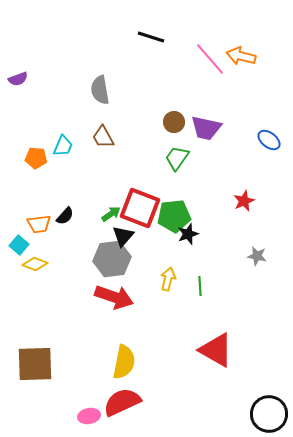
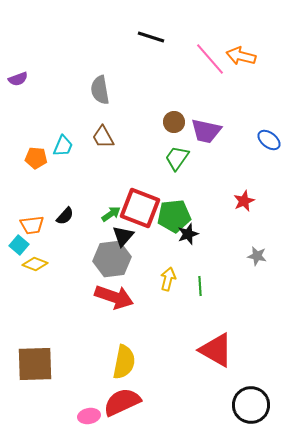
purple trapezoid: moved 3 px down
orange trapezoid: moved 7 px left, 1 px down
black circle: moved 18 px left, 9 px up
